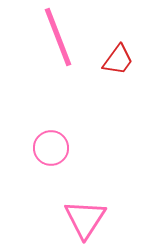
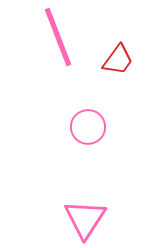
pink circle: moved 37 px right, 21 px up
